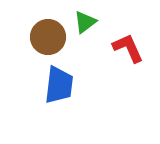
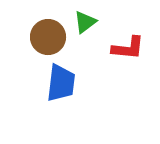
red L-shape: rotated 120 degrees clockwise
blue trapezoid: moved 2 px right, 2 px up
